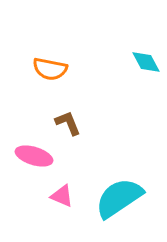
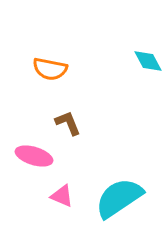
cyan diamond: moved 2 px right, 1 px up
